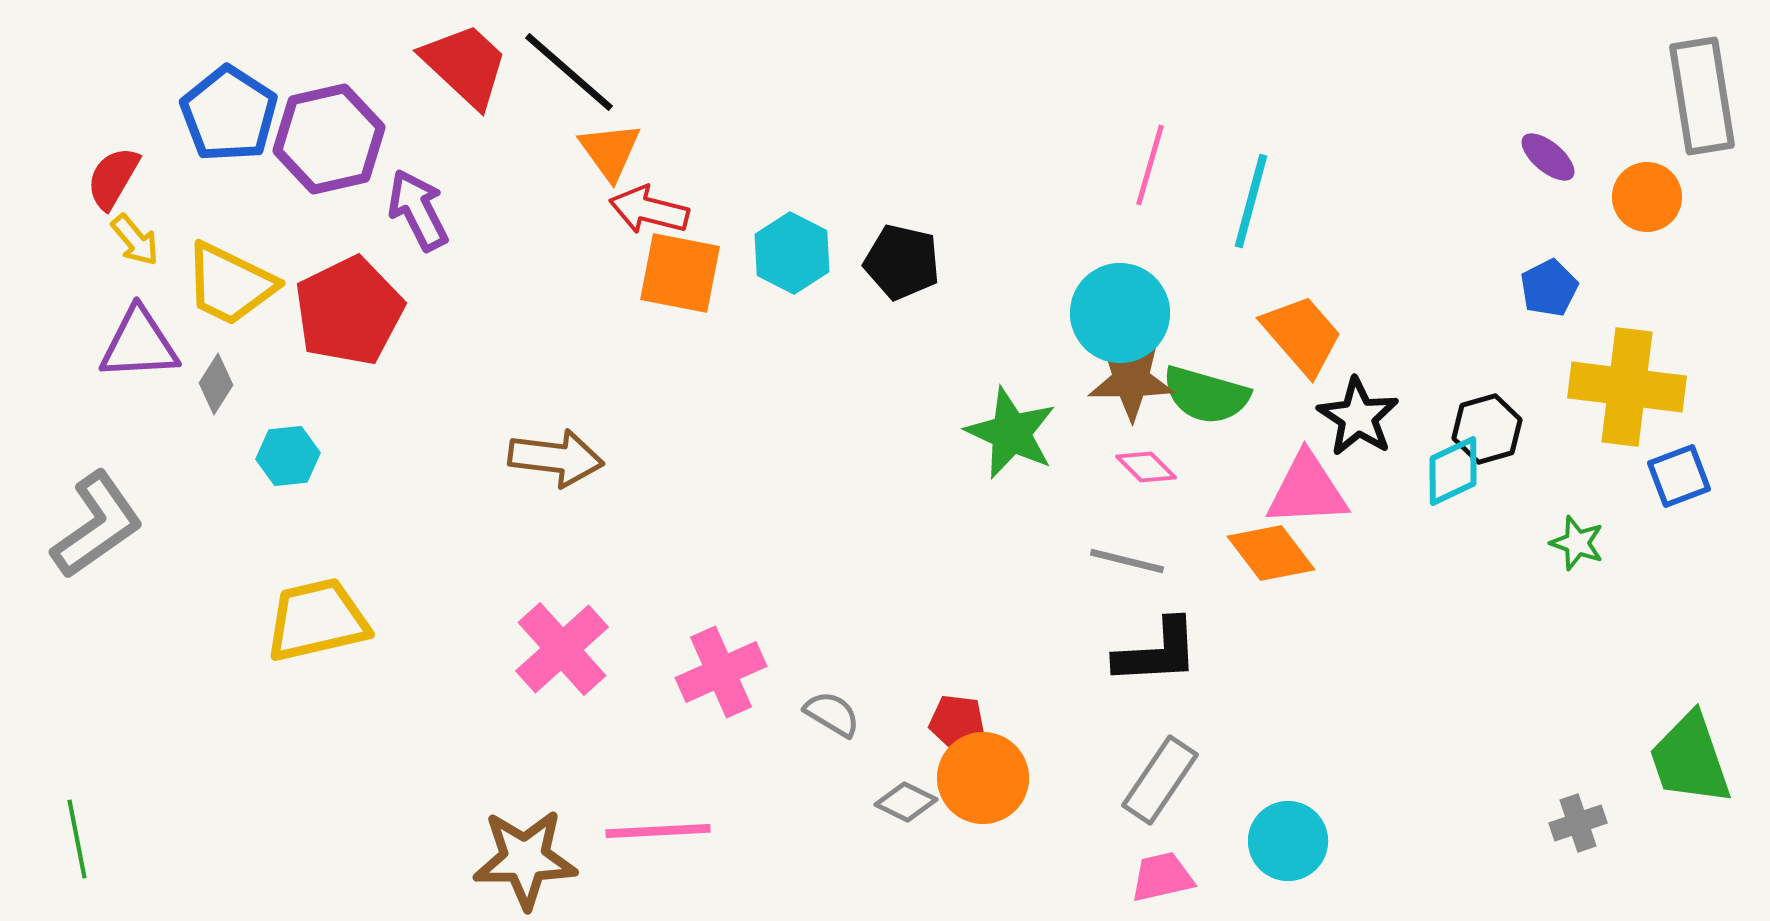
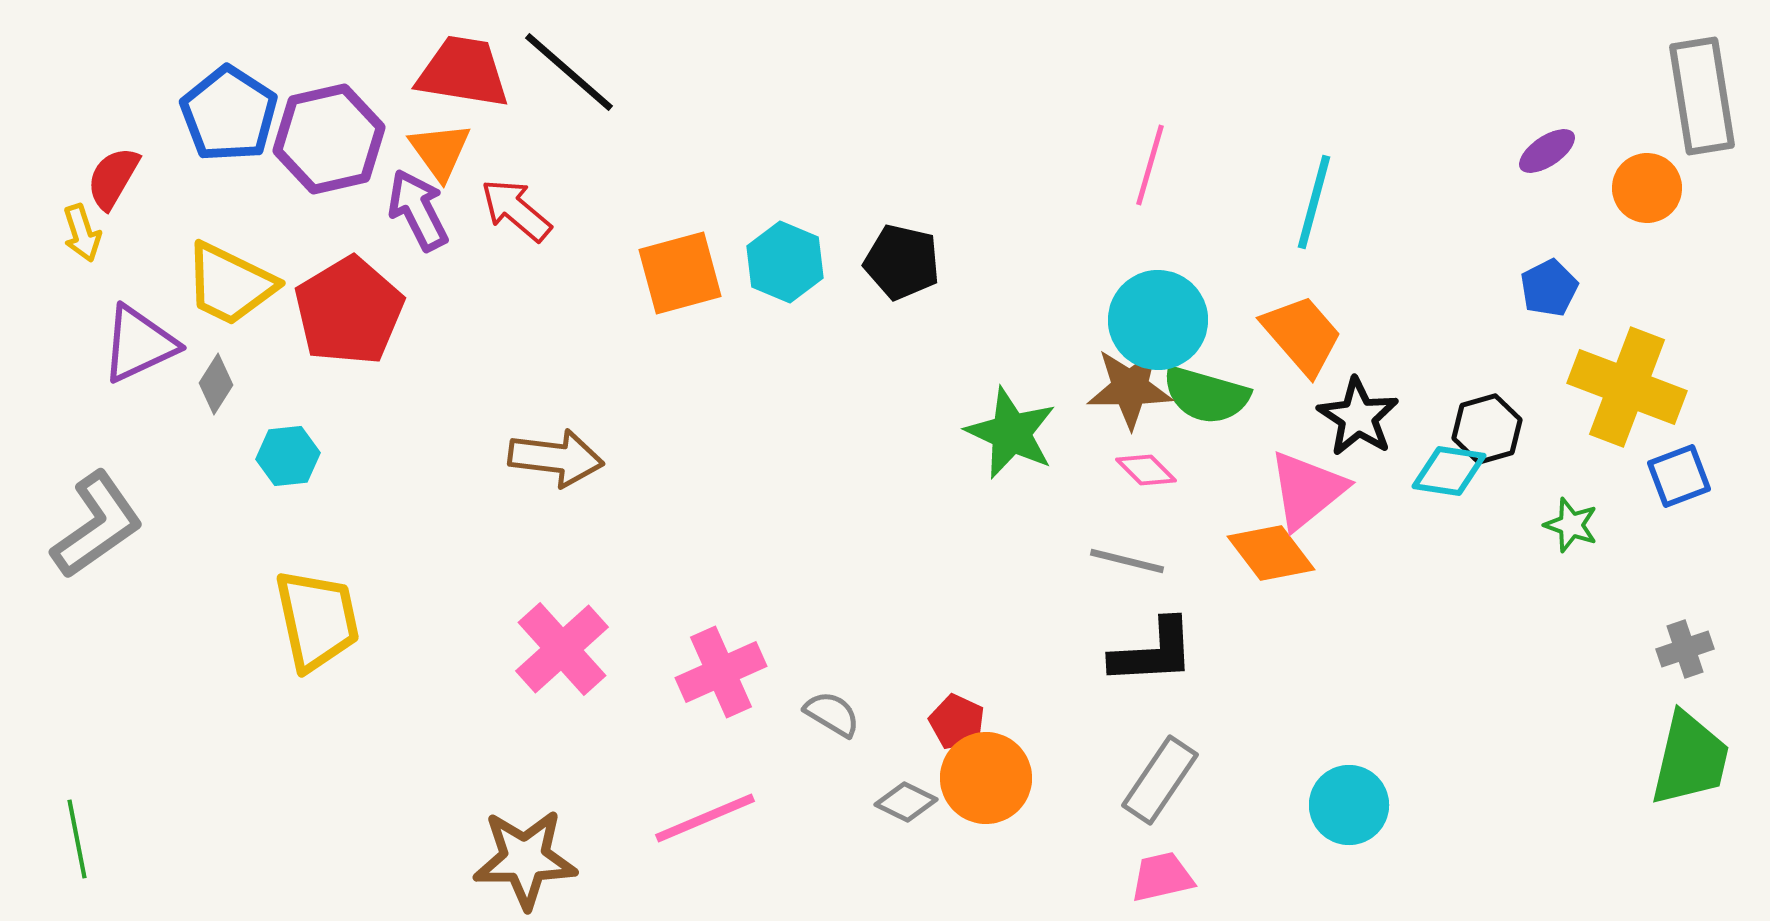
red trapezoid at (465, 65): moved 2 px left, 7 px down; rotated 34 degrees counterclockwise
orange triangle at (610, 151): moved 170 px left
purple ellipse at (1548, 157): moved 1 px left, 6 px up; rotated 74 degrees counterclockwise
orange circle at (1647, 197): moved 9 px up
cyan line at (1251, 201): moved 63 px right, 1 px down
red arrow at (649, 210): moved 133 px left; rotated 26 degrees clockwise
yellow arrow at (135, 240): moved 53 px left, 7 px up; rotated 22 degrees clockwise
cyan hexagon at (792, 253): moved 7 px left, 9 px down; rotated 4 degrees counterclockwise
orange square at (680, 273): rotated 26 degrees counterclockwise
red pentagon at (349, 311): rotated 5 degrees counterclockwise
cyan circle at (1120, 313): moved 38 px right, 7 px down
purple triangle at (139, 344): rotated 22 degrees counterclockwise
brown star at (1131, 380): moved 1 px left, 8 px down
yellow cross at (1627, 387): rotated 14 degrees clockwise
pink diamond at (1146, 467): moved 3 px down
cyan diamond at (1453, 471): moved 4 px left; rotated 34 degrees clockwise
pink triangle at (1307, 490): rotated 36 degrees counterclockwise
green star at (1577, 543): moved 6 px left, 18 px up
yellow trapezoid at (317, 620): rotated 91 degrees clockwise
black L-shape at (1157, 652): moved 4 px left
red pentagon at (957, 722): rotated 18 degrees clockwise
green trapezoid at (1690, 759): rotated 148 degrees counterclockwise
orange circle at (983, 778): moved 3 px right
gray cross at (1578, 823): moved 107 px right, 174 px up
pink line at (658, 831): moved 47 px right, 13 px up; rotated 20 degrees counterclockwise
cyan circle at (1288, 841): moved 61 px right, 36 px up
